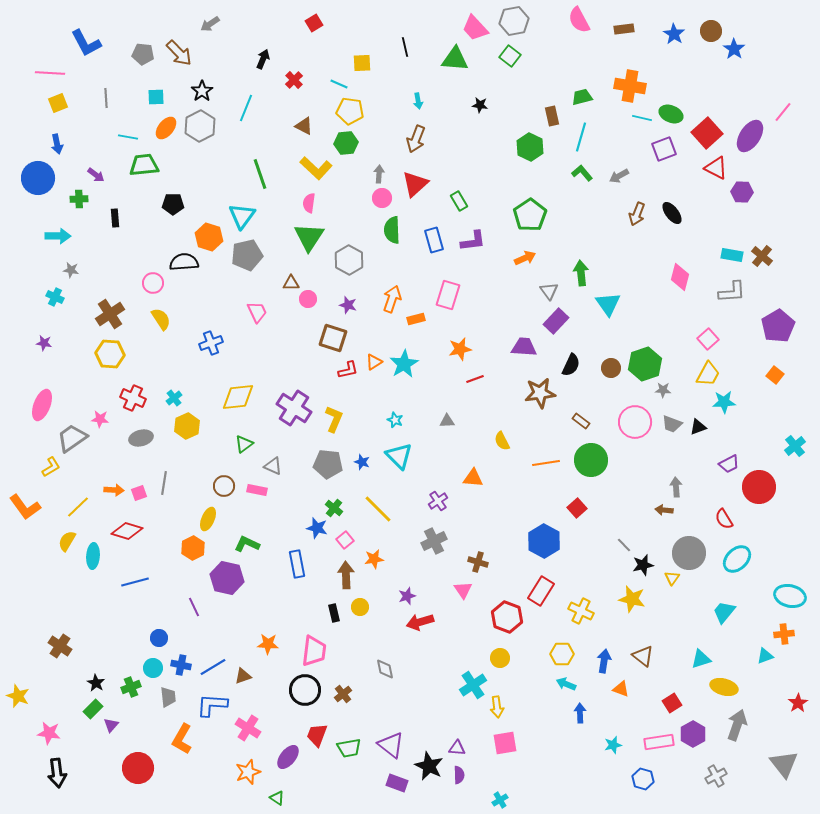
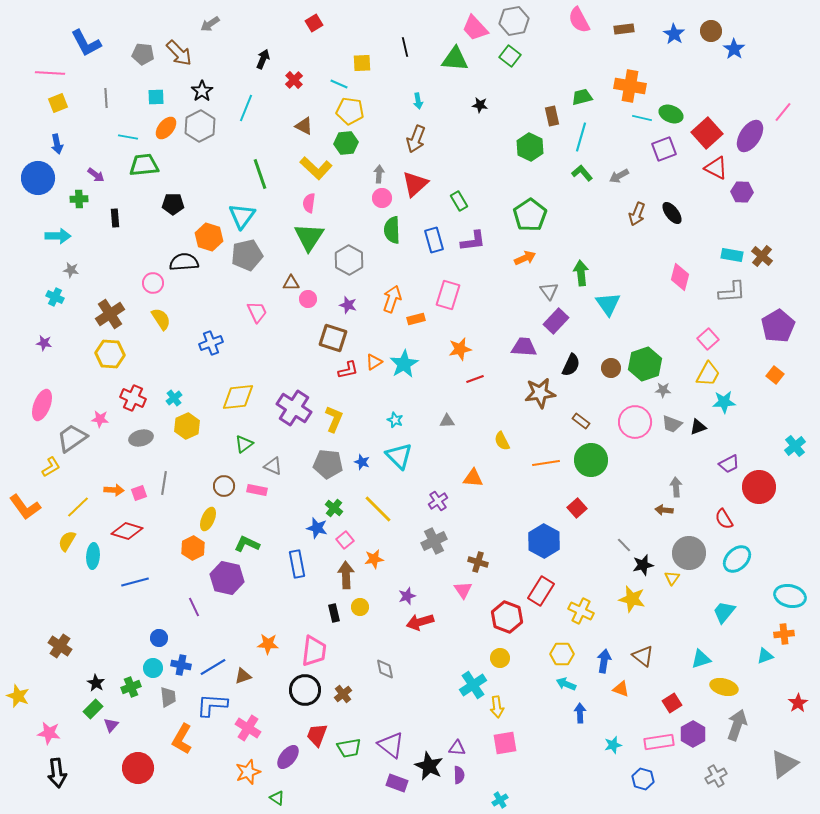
gray triangle at (784, 764): rotated 32 degrees clockwise
